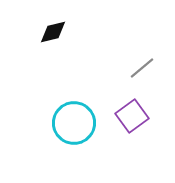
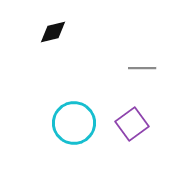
gray line: rotated 40 degrees clockwise
purple square: moved 8 px down
